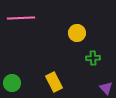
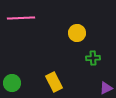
purple triangle: rotated 48 degrees clockwise
